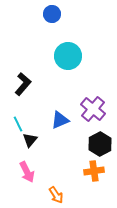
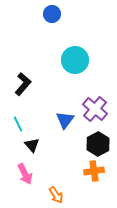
cyan circle: moved 7 px right, 4 px down
purple cross: moved 2 px right
blue triangle: moved 5 px right; rotated 30 degrees counterclockwise
black triangle: moved 2 px right, 5 px down; rotated 21 degrees counterclockwise
black hexagon: moved 2 px left
pink arrow: moved 2 px left, 2 px down
